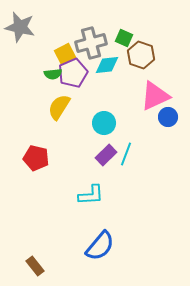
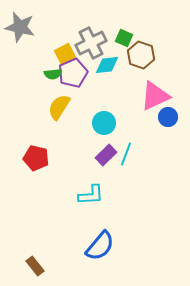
gray cross: rotated 12 degrees counterclockwise
